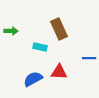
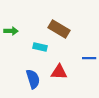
brown rectangle: rotated 35 degrees counterclockwise
blue semicircle: rotated 102 degrees clockwise
